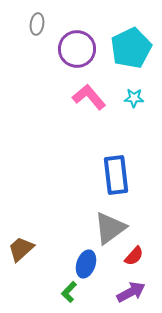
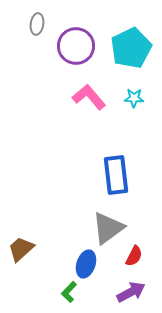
purple circle: moved 1 px left, 3 px up
gray triangle: moved 2 px left
red semicircle: rotated 15 degrees counterclockwise
